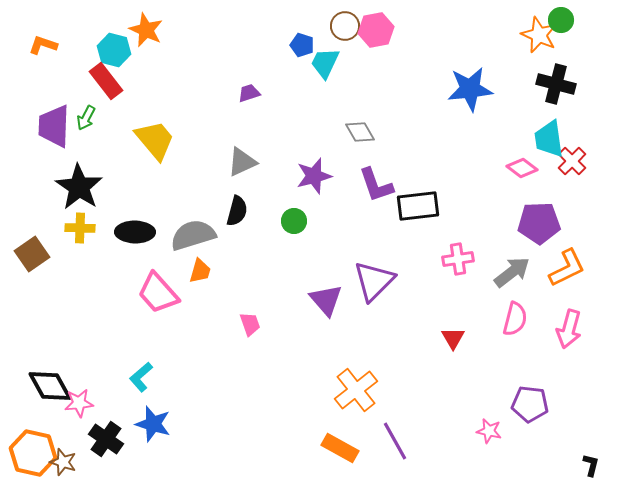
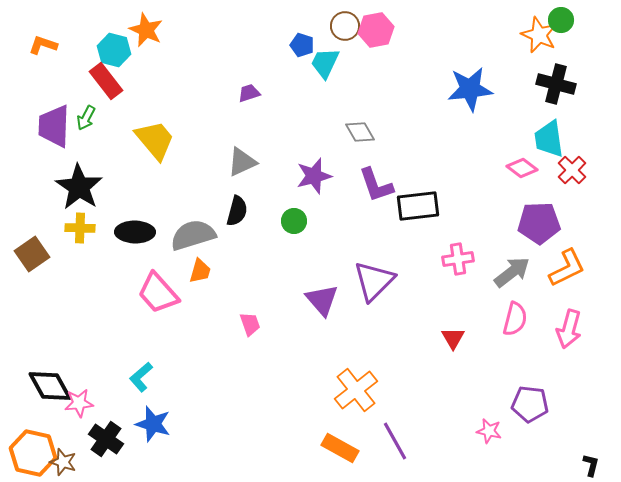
red cross at (572, 161): moved 9 px down
purple triangle at (326, 300): moved 4 px left
